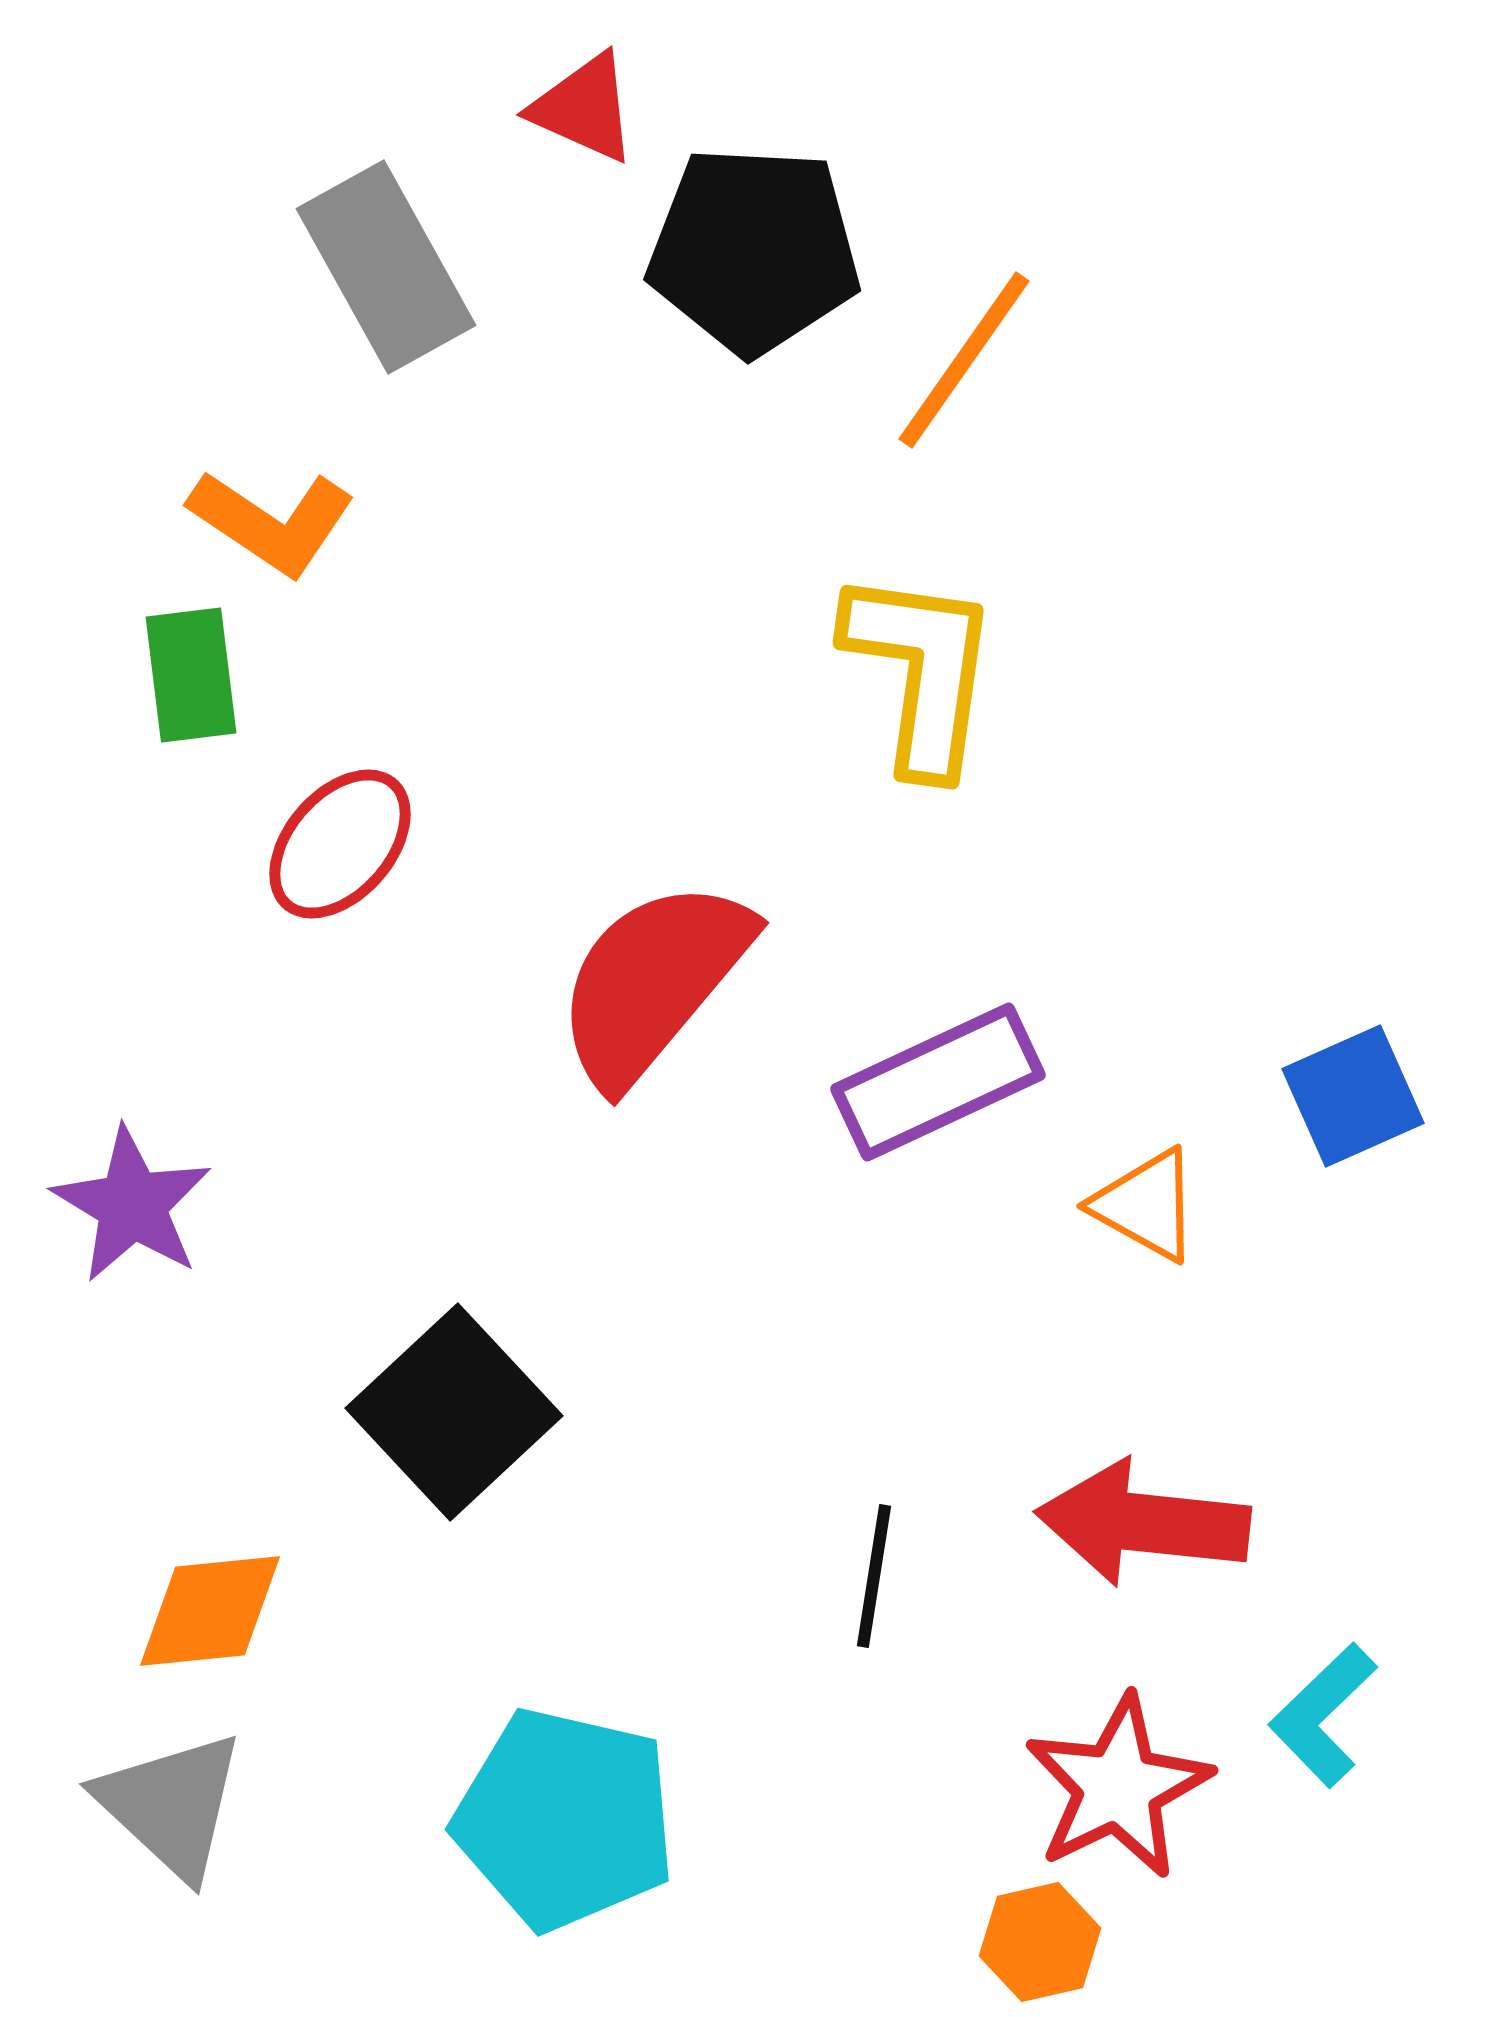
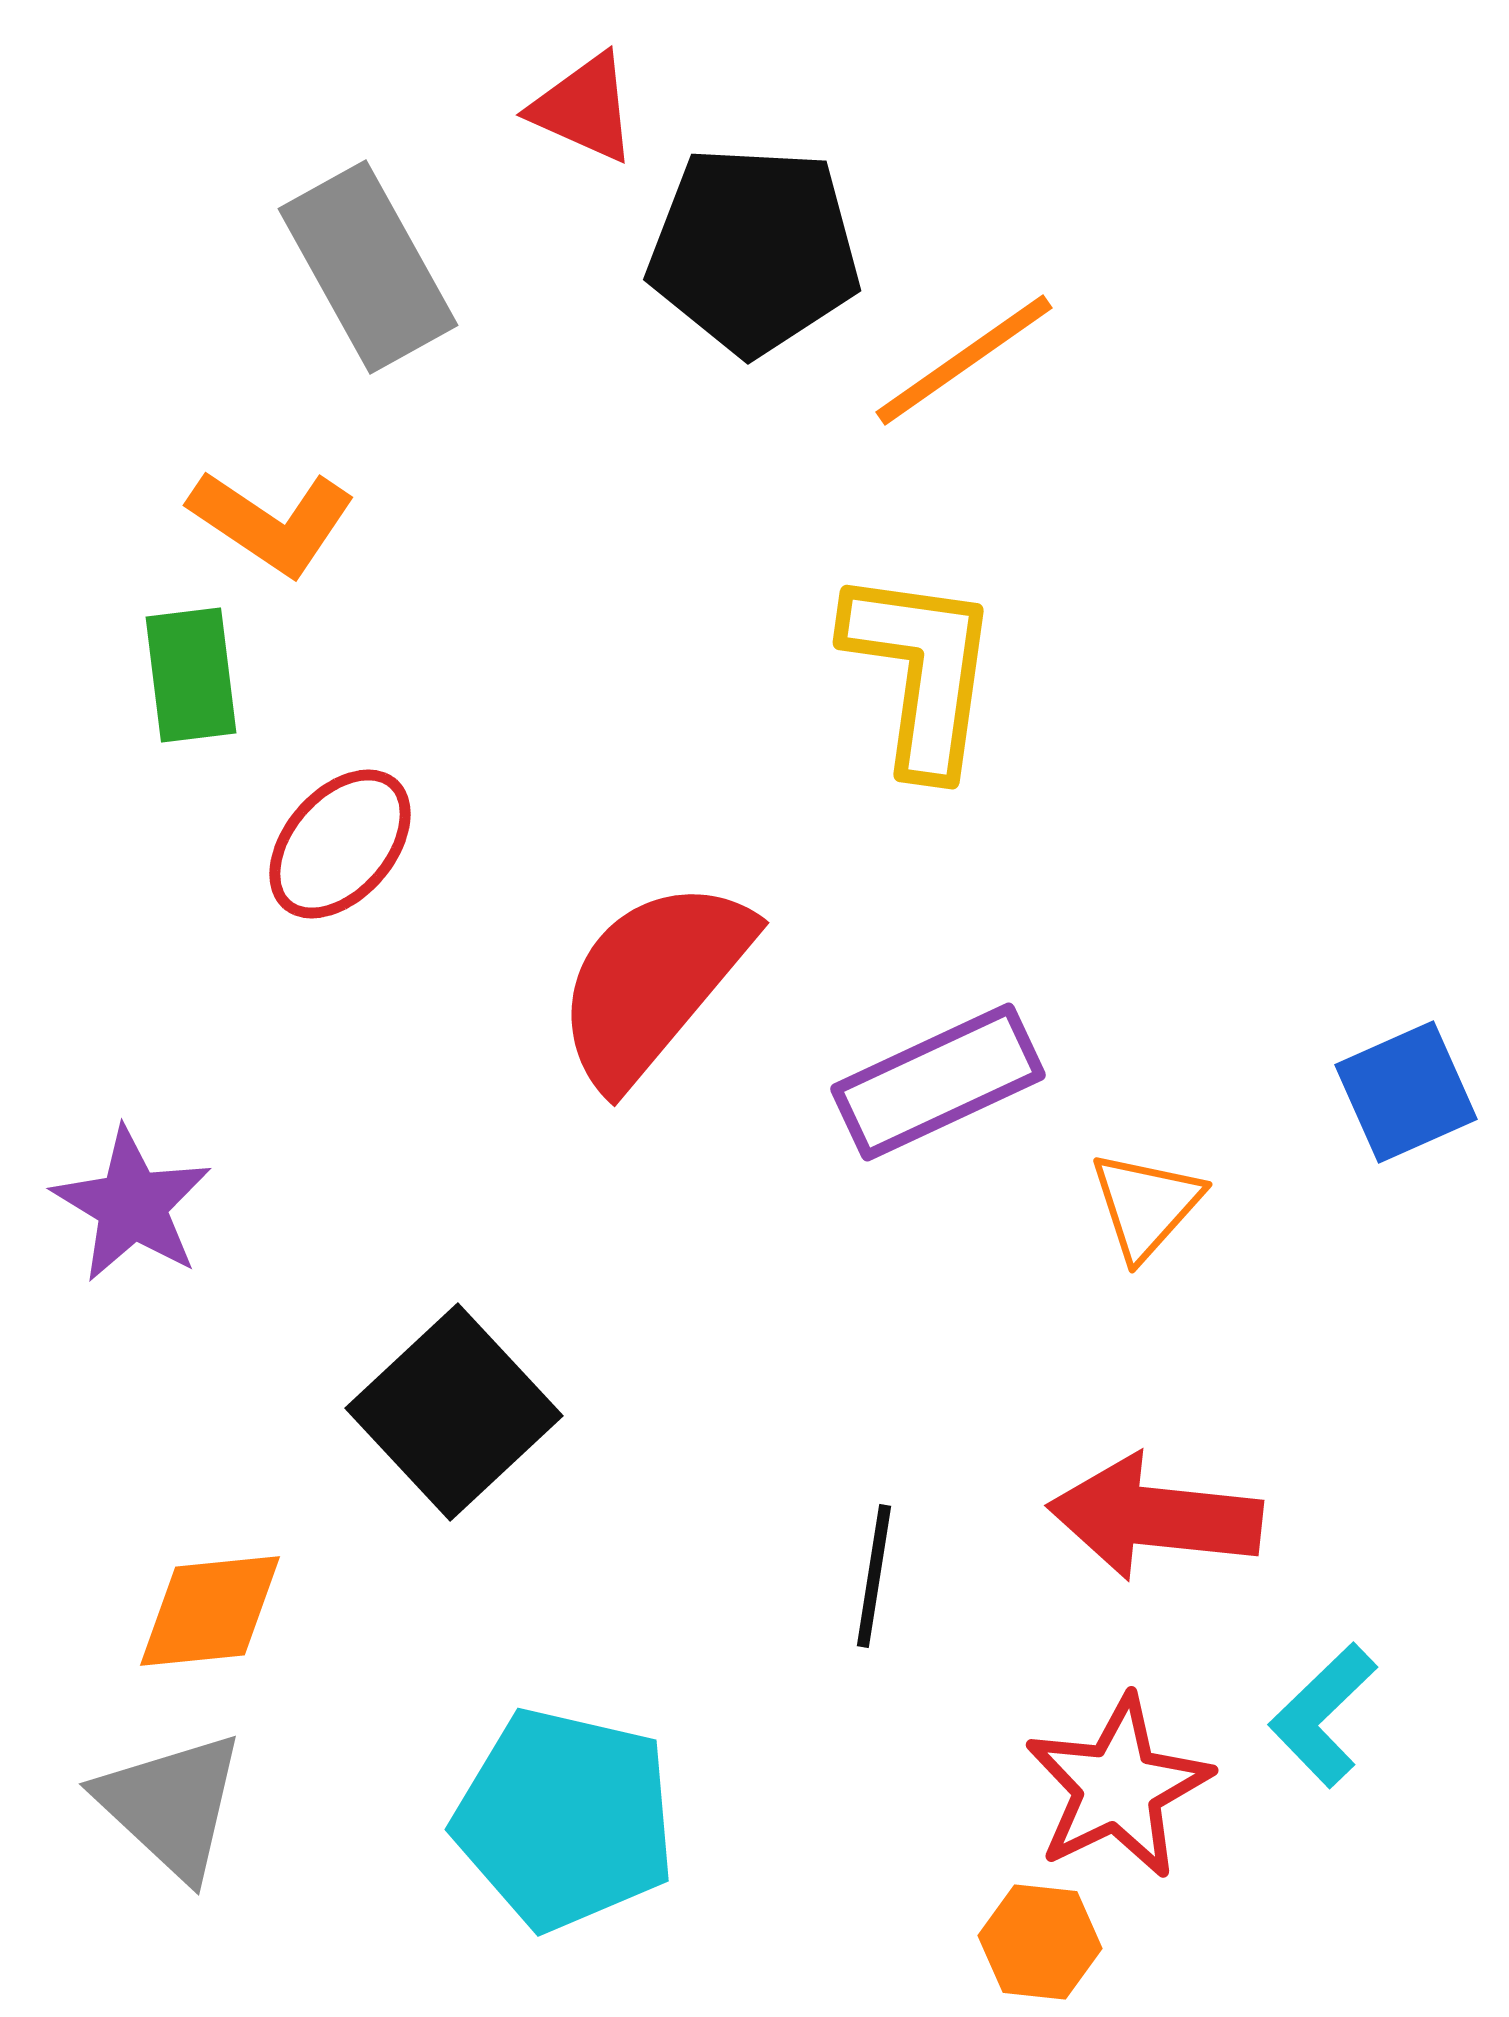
gray rectangle: moved 18 px left
orange line: rotated 20 degrees clockwise
blue square: moved 53 px right, 4 px up
orange triangle: rotated 43 degrees clockwise
red arrow: moved 12 px right, 6 px up
orange hexagon: rotated 19 degrees clockwise
